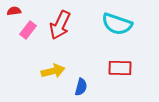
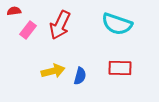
blue semicircle: moved 1 px left, 11 px up
